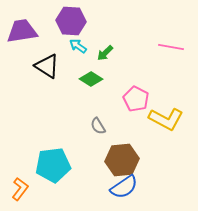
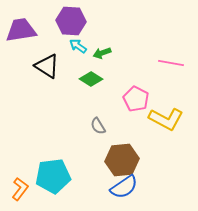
purple trapezoid: moved 1 px left, 1 px up
pink line: moved 16 px down
green arrow: moved 3 px left; rotated 24 degrees clockwise
cyan pentagon: moved 11 px down
